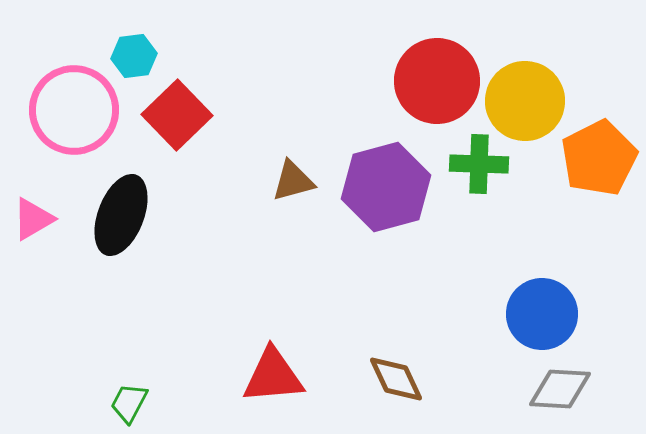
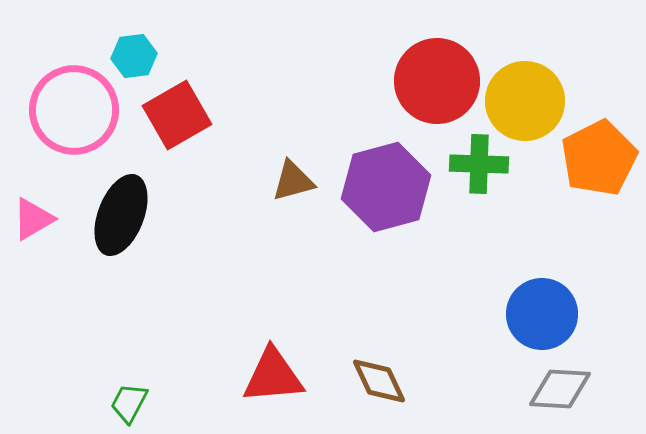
red square: rotated 14 degrees clockwise
brown diamond: moved 17 px left, 2 px down
